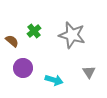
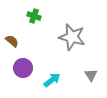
green cross: moved 15 px up; rotated 32 degrees counterclockwise
gray star: moved 2 px down
gray triangle: moved 2 px right, 3 px down
cyan arrow: moved 2 px left; rotated 54 degrees counterclockwise
